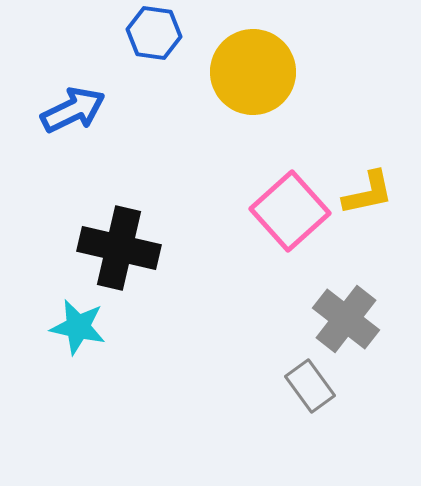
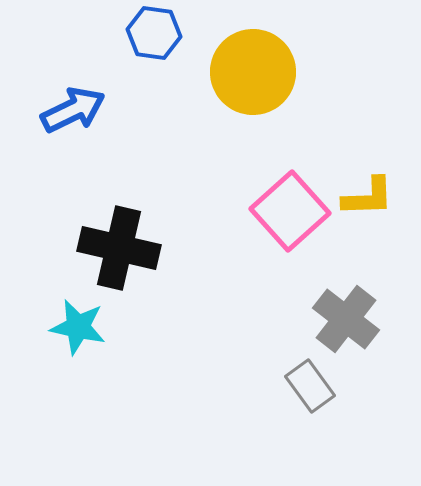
yellow L-shape: moved 4 px down; rotated 10 degrees clockwise
